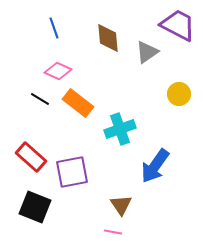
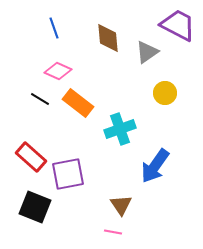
yellow circle: moved 14 px left, 1 px up
purple square: moved 4 px left, 2 px down
